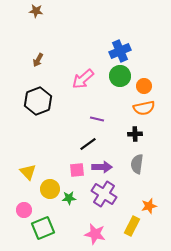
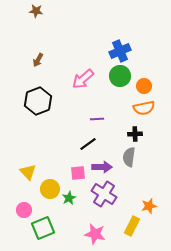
purple line: rotated 16 degrees counterclockwise
gray semicircle: moved 8 px left, 7 px up
pink square: moved 1 px right, 3 px down
green star: rotated 24 degrees counterclockwise
